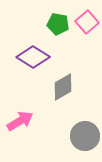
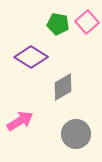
purple diamond: moved 2 px left
gray circle: moved 9 px left, 2 px up
